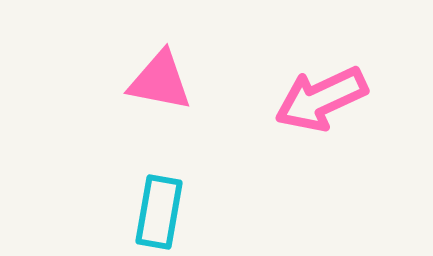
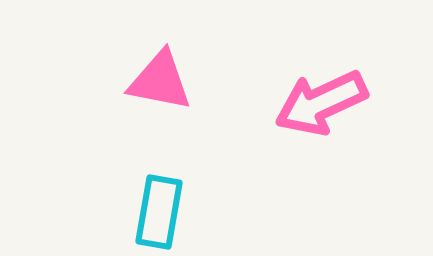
pink arrow: moved 4 px down
